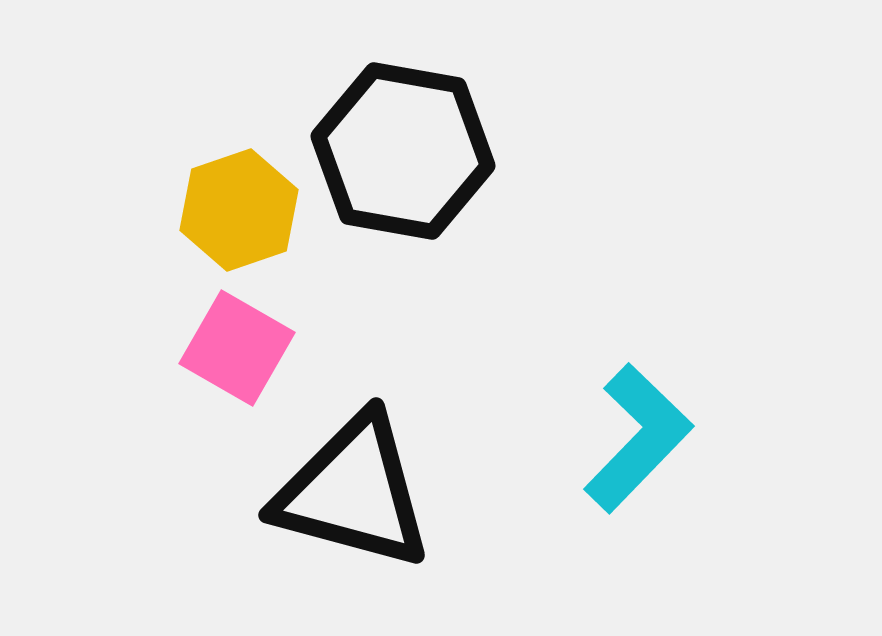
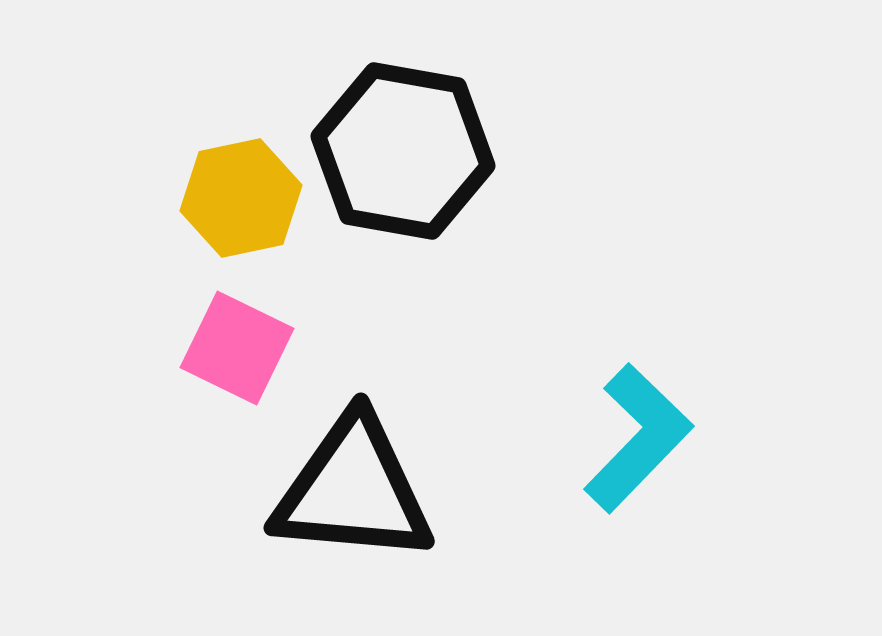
yellow hexagon: moved 2 px right, 12 px up; rotated 7 degrees clockwise
pink square: rotated 4 degrees counterclockwise
black triangle: moved 2 px up; rotated 10 degrees counterclockwise
